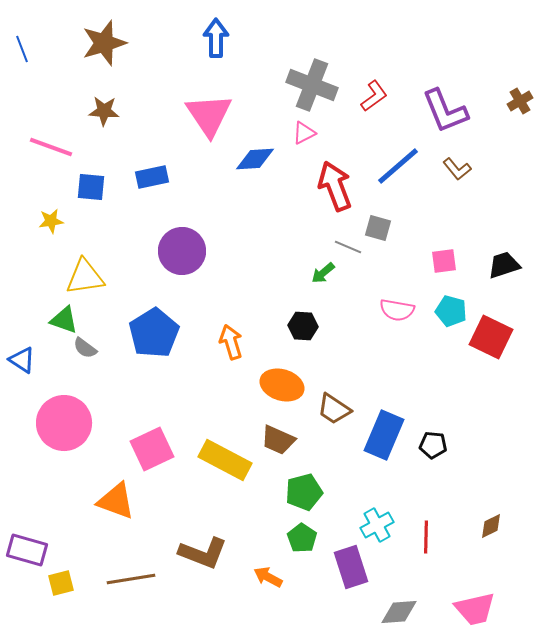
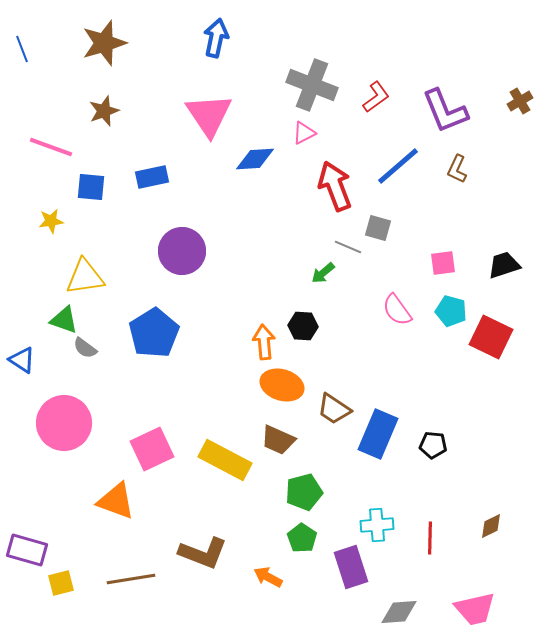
blue arrow at (216, 38): rotated 12 degrees clockwise
red L-shape at (374, 96): moved 2 px right, 1 px down
brown star at (104, 111): rotated 24 degrees counterclockwise
brown L-shape at (457, 169): rotated 64 degrees clockwise
pink square at (444, 261): moved 1 px left, 2 px down
pink semicircle at (397, 310): rotated 44 degrees clockwise
orange arrow at (231, 342): moved 33 px right; rotated 12 degrees clockwise
blue rectangle at (384, 435): moved 6 px left, 1 px up
cyan cross at (377, 525): rotated 24 degrees clockwise
red line at (426, 537): moved 4 px right, 1 px down
